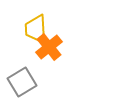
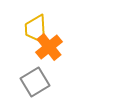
gray square: moved 13 px right
